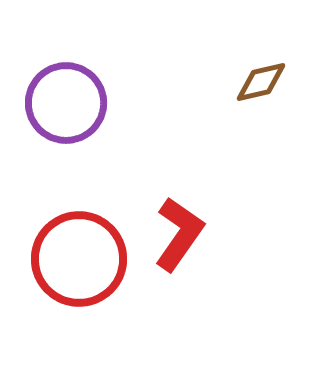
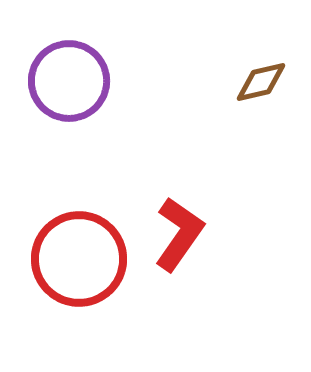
purple circle: moved 3 px right, 22 px up
